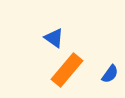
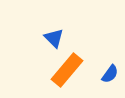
blue triangle: rotated 10 degrees clockwise
